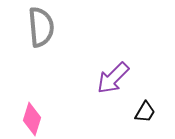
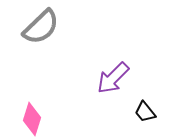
gray semicircle: rotated 51 degrees clockwise
black trapezoid: rotated 110 degrees clockwise
